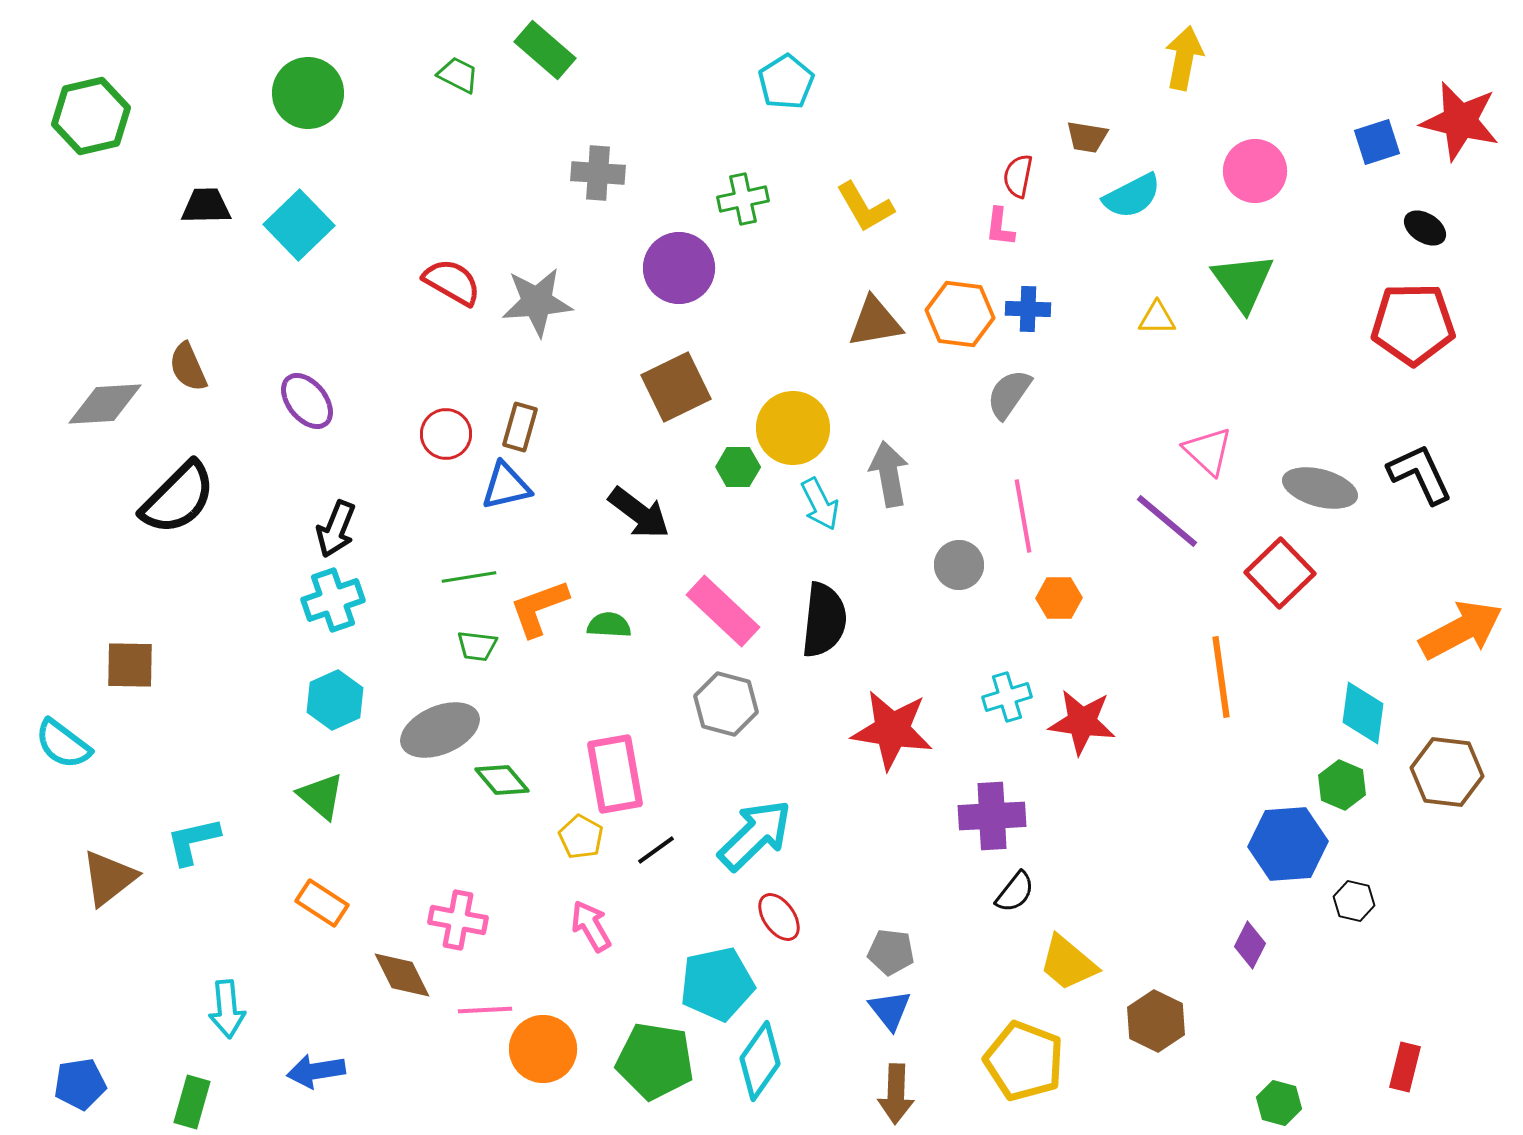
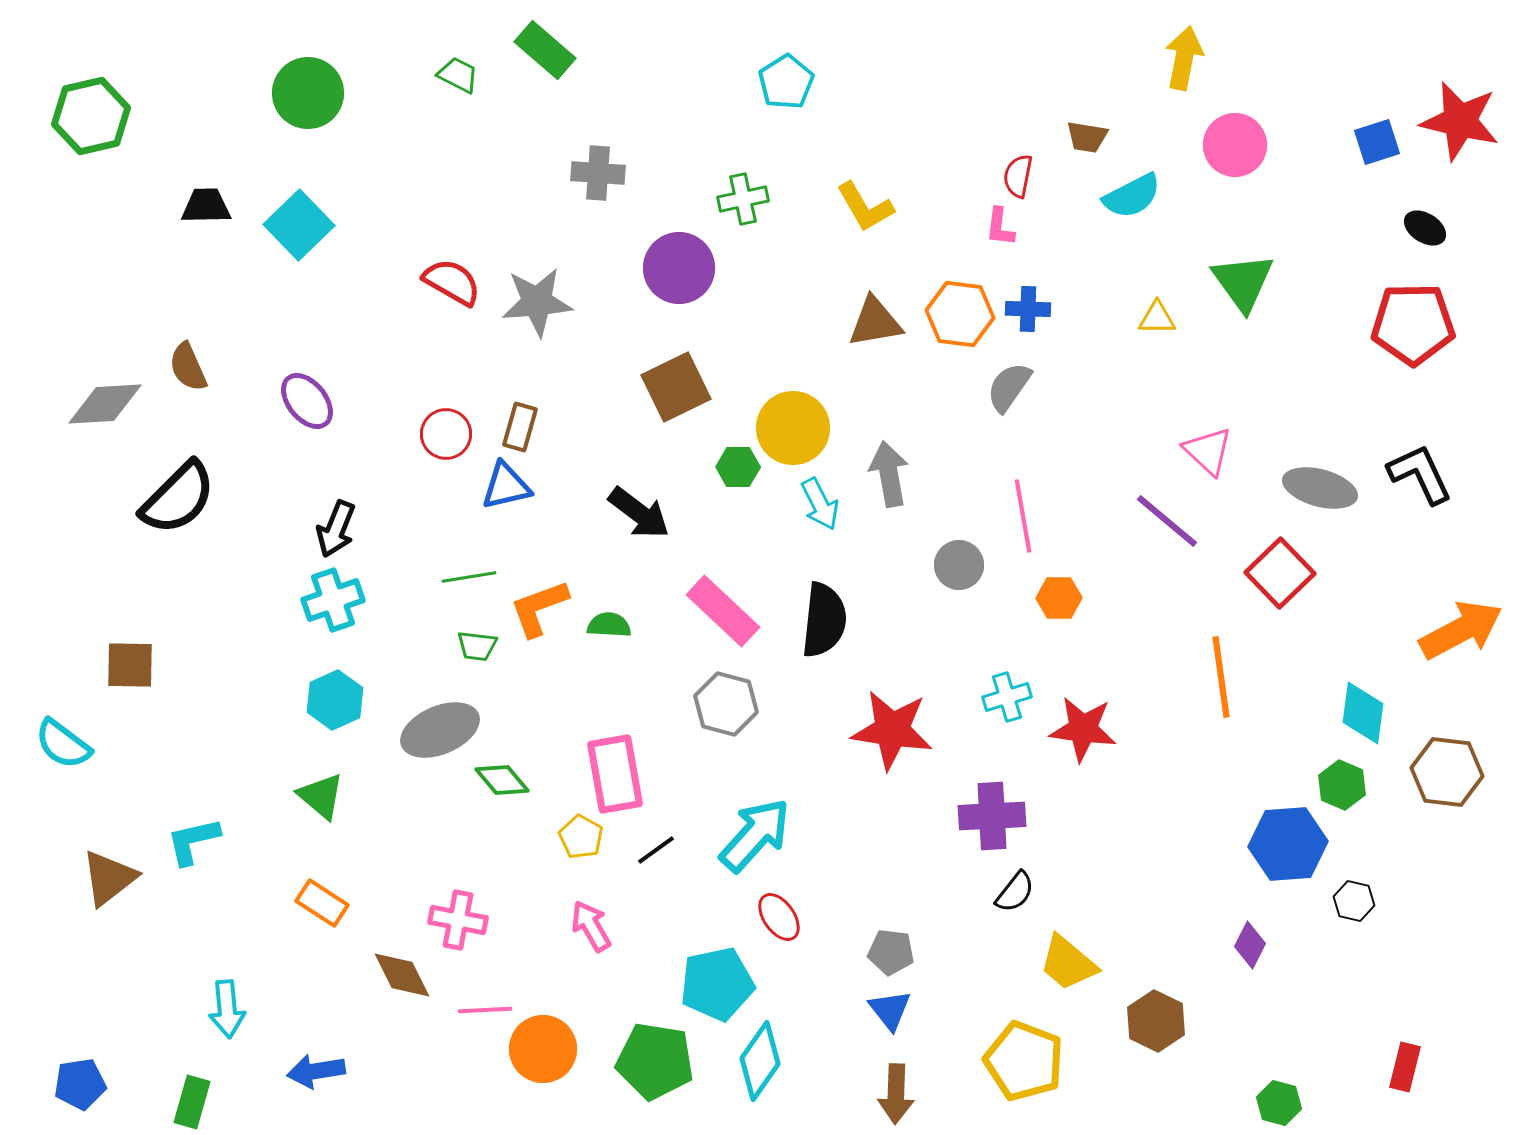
pink circle at (1255, 171): moved 20 px left, 26 px up
gray semicircle at (1009, 394): moved 7 px up
red star at (1082, 722): moved 1 px right, 7 px down
cyan arrow at (755, 835): rotated 4 degrees counterclockwise
